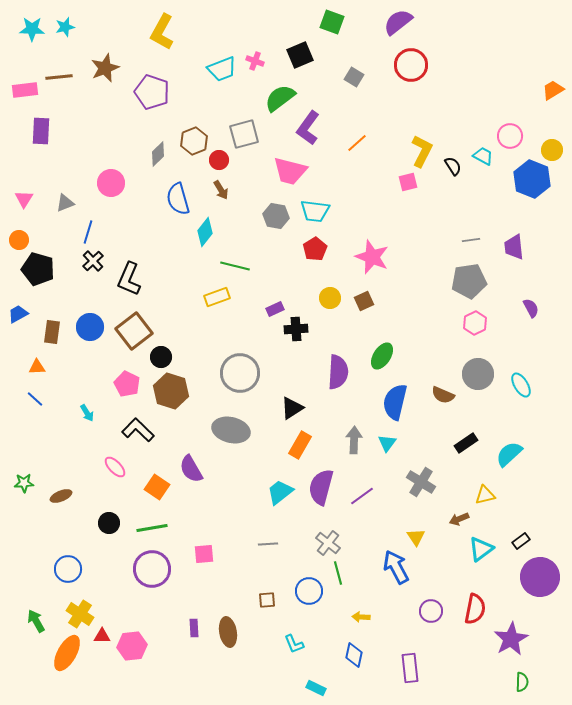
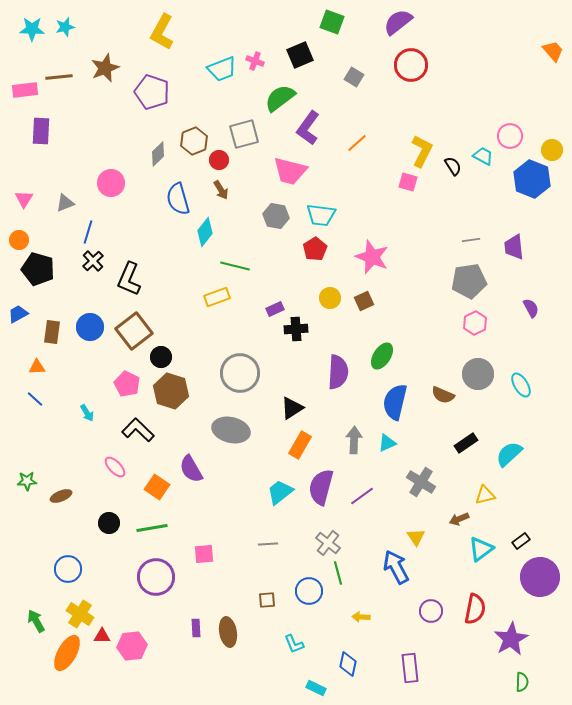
orange trapezoid at (553, 90): moved 39 px up; rotated 80 degrees clockwise
pink square at (408, 182): rotated 30 degrees clockwise
cyan trapezoid at (315, 211): moved 6 px right, 4 px down
cyan triangle at (387, 443): rotated 30 degrees clockwise
green star at (24, 483): moved 3 px right, 2 px up
purple circle at (152, 569): moved 4 px right, 8 px down
purple rectangle at (194, 628): moved 2 px right
blue diamond at (354, 655): moved 6 px left, 9 px down
